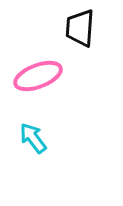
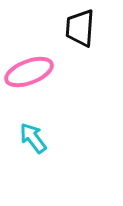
pink ellipse: moved 9 px left, 4 px up
